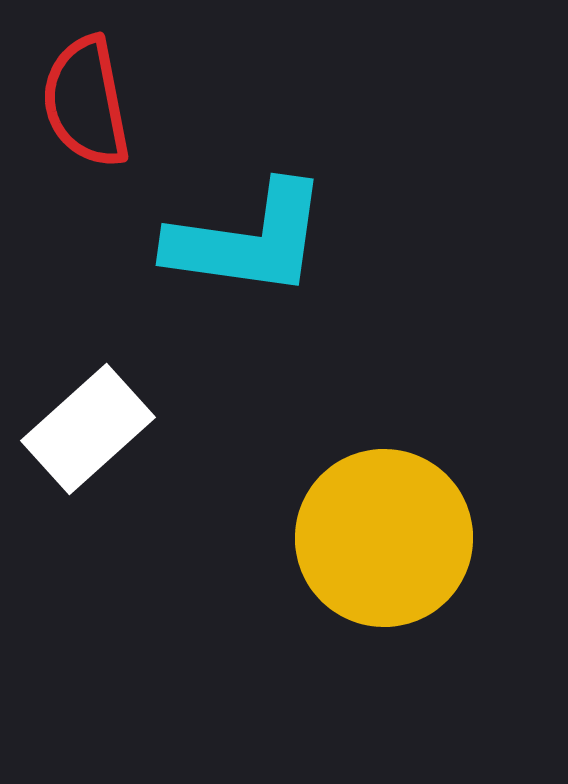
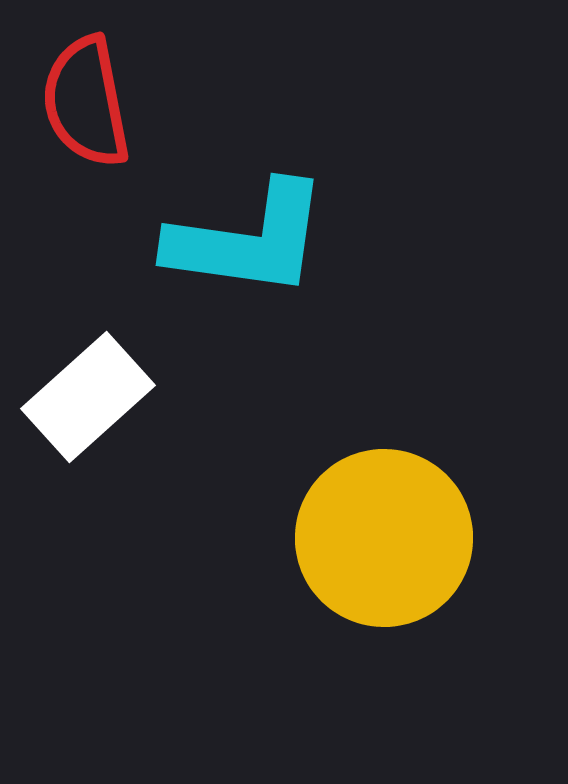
white rectangle: moved 32 px up
